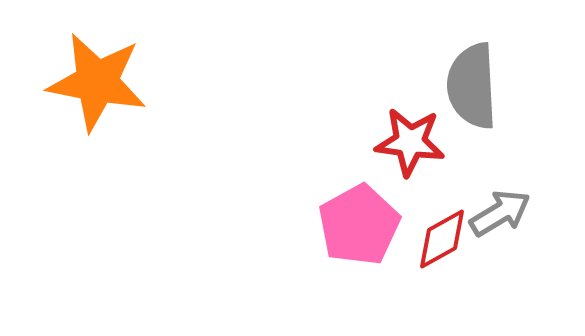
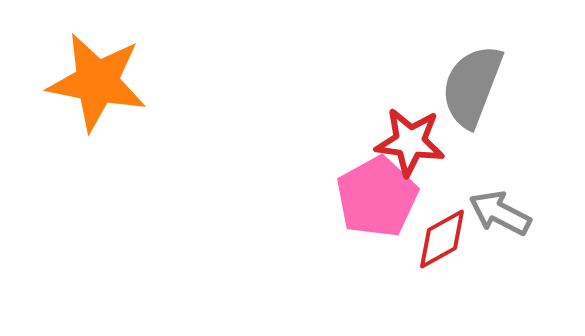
gray semicircle: rotated 24 degrees clockwise
gray arrow: rotated 122 degrees counterclockwise
pink pentagon: moved 18 px right, 28 px up
